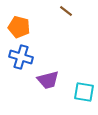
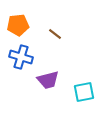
brown line: moved 11 px left, 23 px down
orange pentagon: moved 1 px left, 2 px up; rotated 20 degrees counterclockwise
cyan square: rotated 20 degrees counterclockwise
